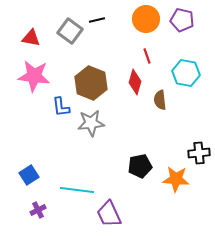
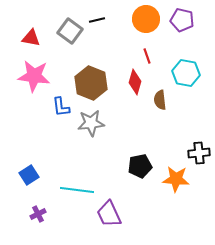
purple cross: moved 4 px down
